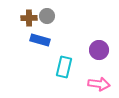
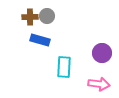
brown cross: moved 1 px right, 1 px up
purple circle: moved 3 px right, 3 px down
cyan rectangle: rotated 10 degrees counterclockwise
